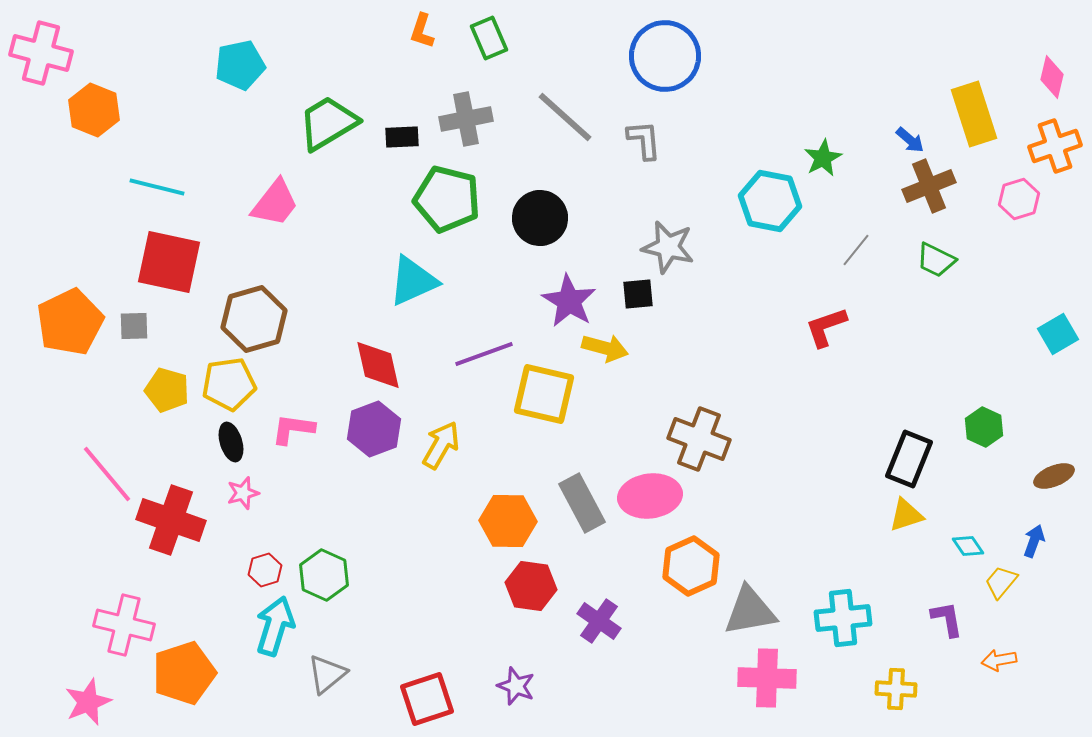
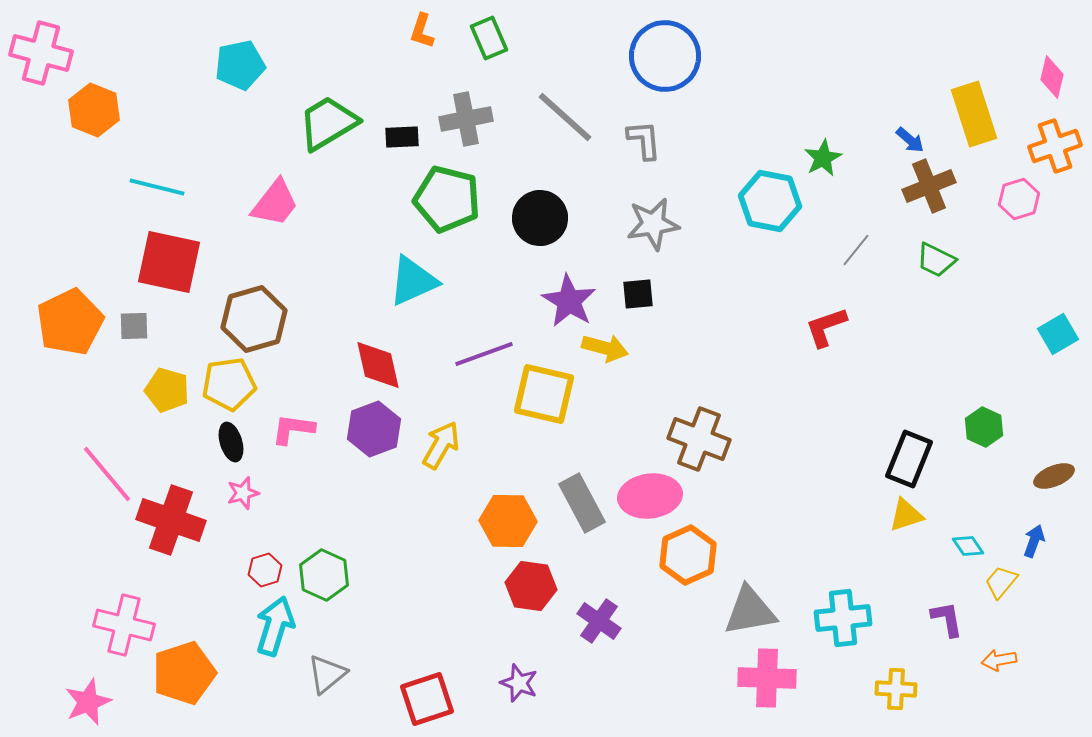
gray star at (668, 247): moved 15 px left, 23 px up; rotated 22 degrees counterclockwise
orange hexagon at (691, 566): moved 3 px left, 11 px up
purple star at (516, 686): moved 3 px right, 3 px up
